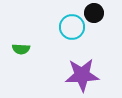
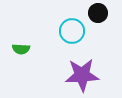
black circle: moved 4 px right
cyan circle: moved 4 px down
